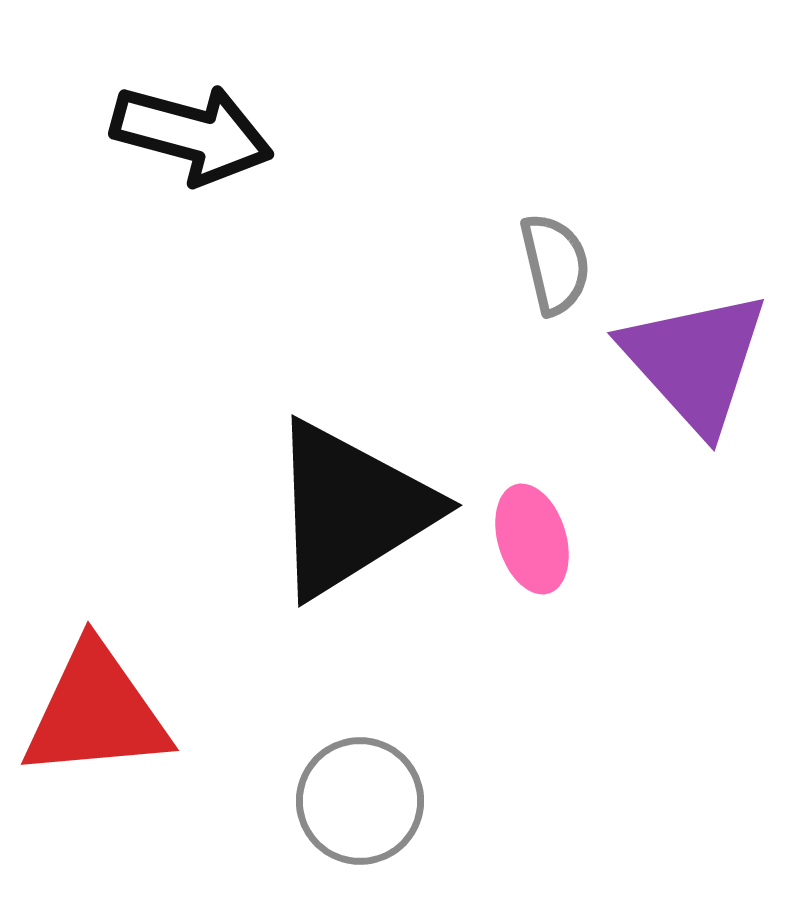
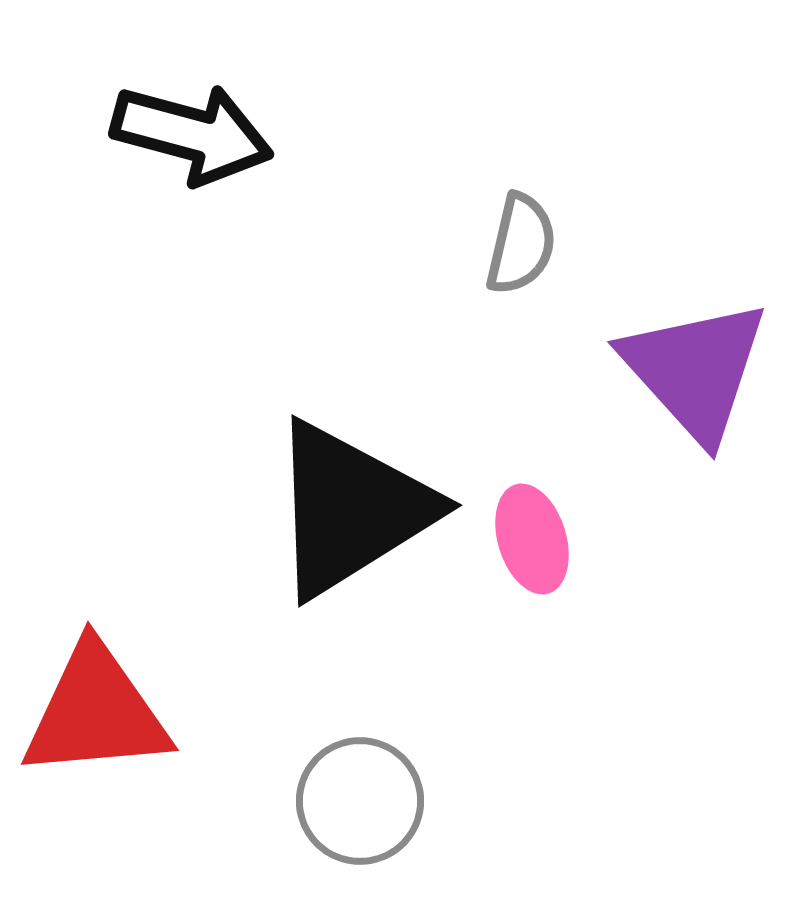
gray semicircle: moved 34 px left, 20 px up; rotated 26 degrees clockwise
purple triangle: moved 9 px down
